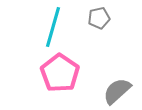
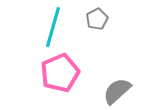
gray pentagon: moved 2 px left, 1 px down; rotated 15 degrees counterclockwise
pink pentagon: rotated 15 degrees clockwise
